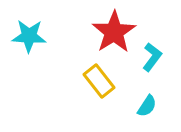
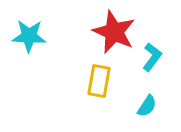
red star: rotated 15 degrees counterclockwise
yellow rectangle: rotated 48 degrees clockwise
